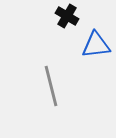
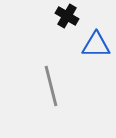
blue triangle: rotated 8 degrees clockwise
